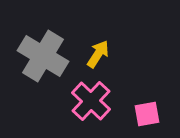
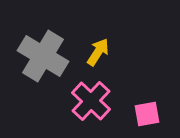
yellow arrow: moved 2 px up
